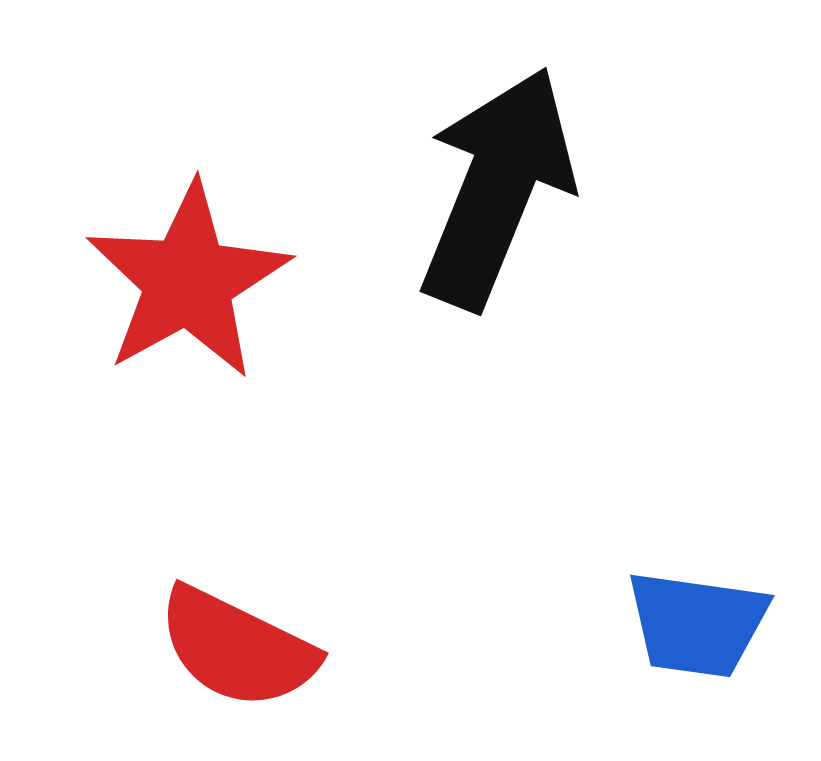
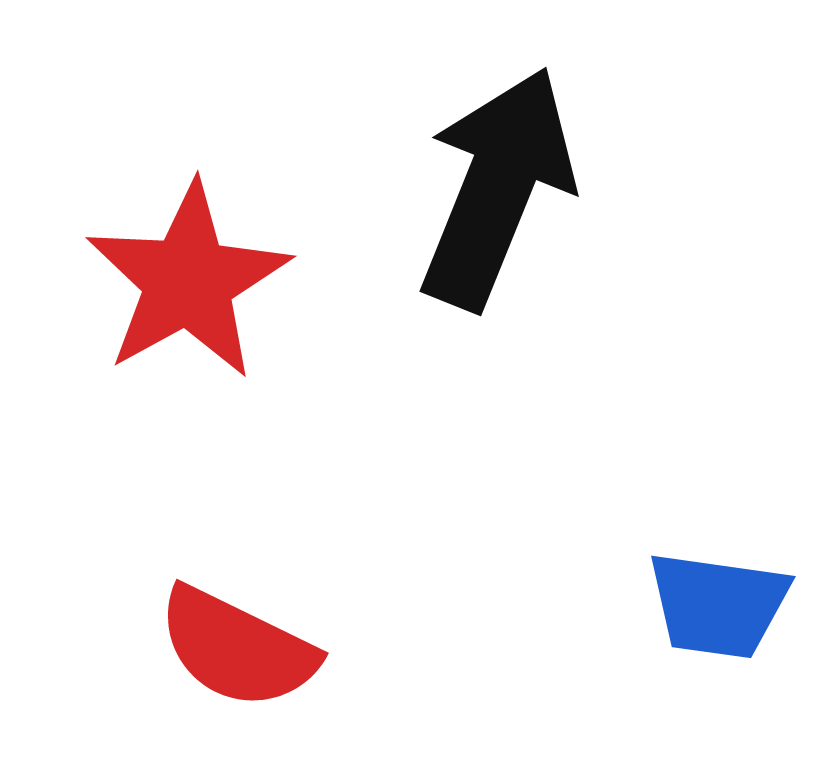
blue trapezoid: moved 21 px right, 19 px up
